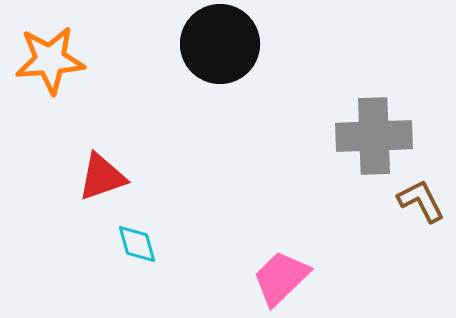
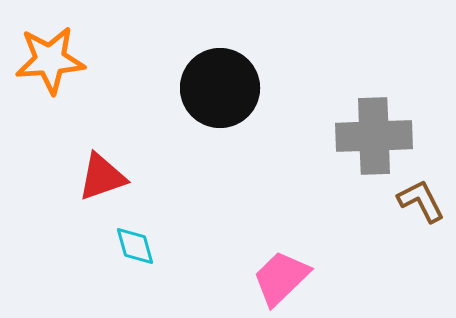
black circle: moved 44 px down
cyan diamond: moved 2 px left, 2 px down
